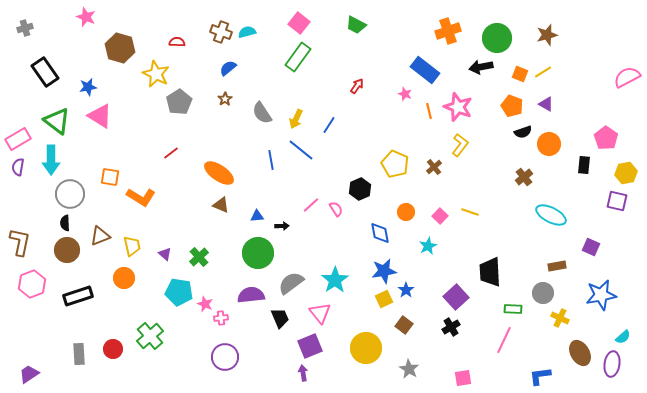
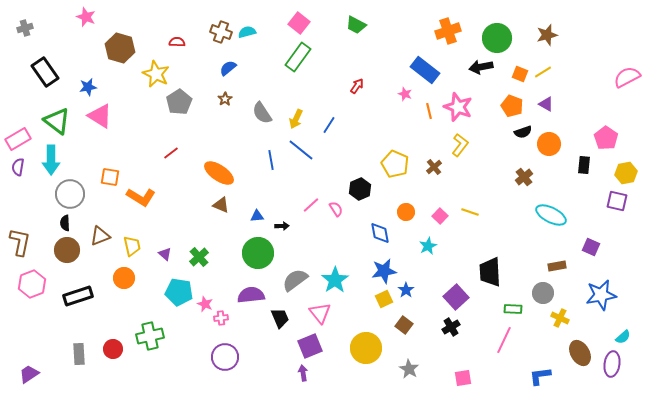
gray semicircle at (291, 283): moved 4 px right, 3 px up
green cross at (150, 336): rotated 28 degrees clockwise
